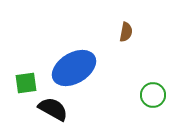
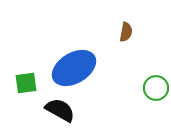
green circle: moved 3 px right, 7 px up
black semicircle: moved 7 px right, 1 px down
